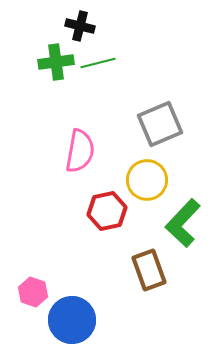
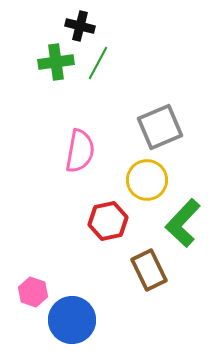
green line: rotated 48 degrees counterclockwise
gray square: moved 3 px down
red hexagon: moved 1 px right, 10 px down
brown rectangle: rotated 6 degrees counterclockwise
